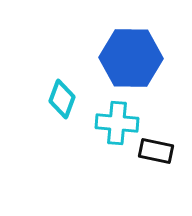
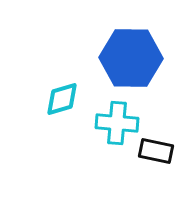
cyan diamond: rotated 54 degrees clockwise
